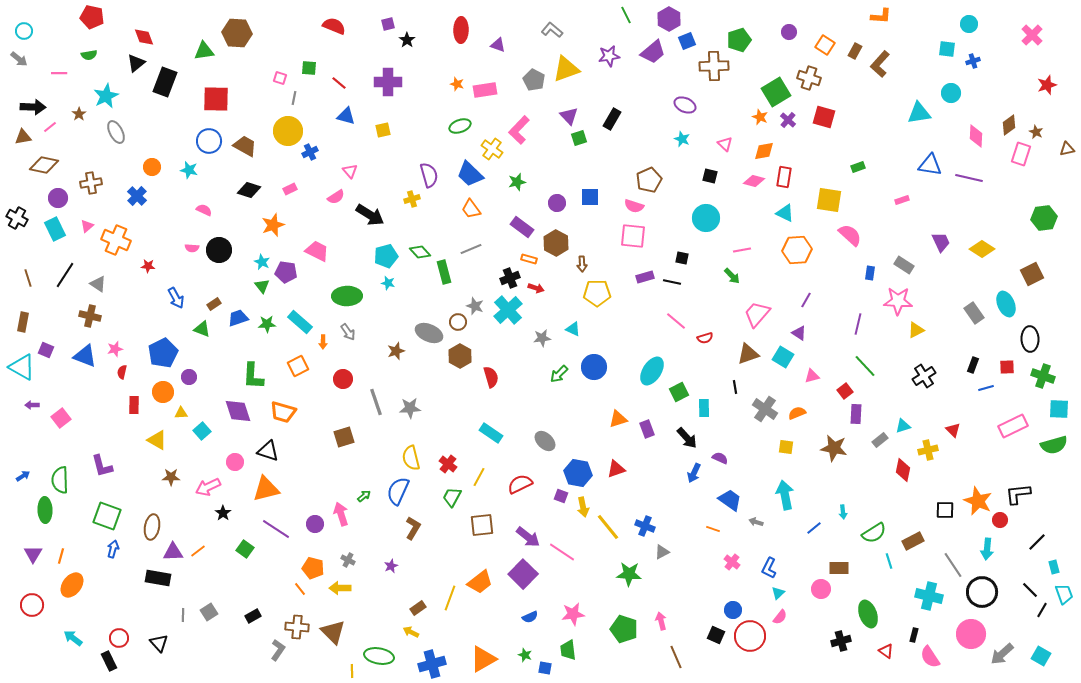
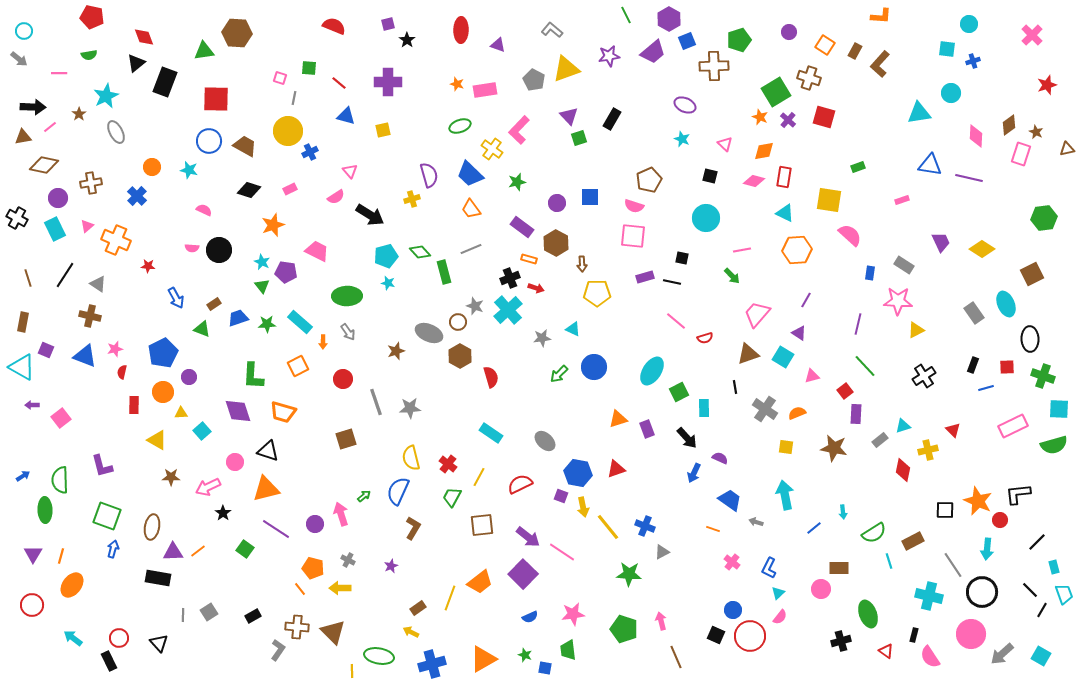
brown square at (344, 437): moved 2 px right, 2 px down
